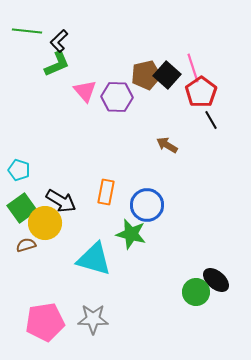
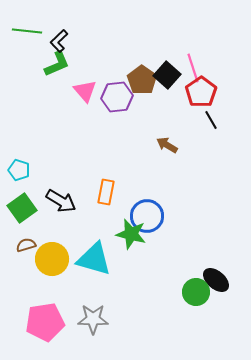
brown pentagon: moved 4 px left, 5 px down; rotated 24 degrees counterclockwise
purple hexagon: rotated 8 degrees counterclockwise
blue circle: moved 11 px down
yellow circle: moved 7 px right, 36 px down
